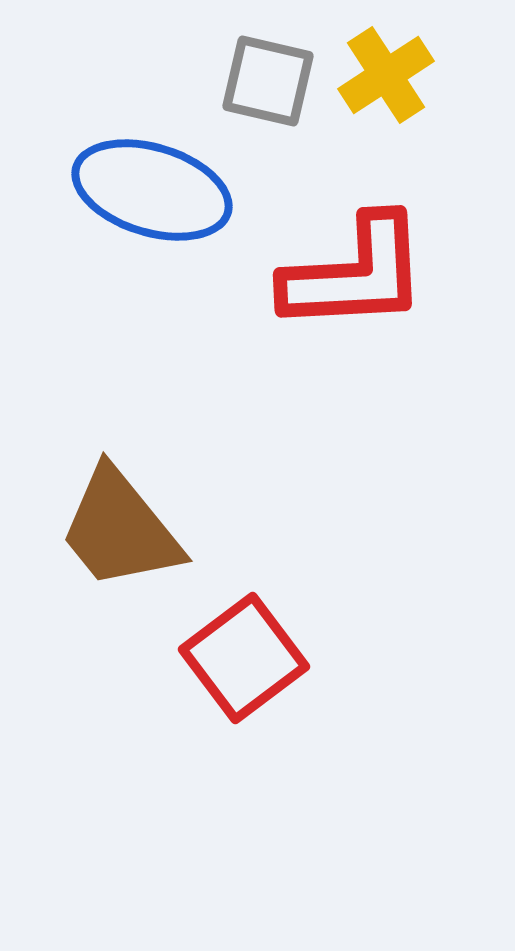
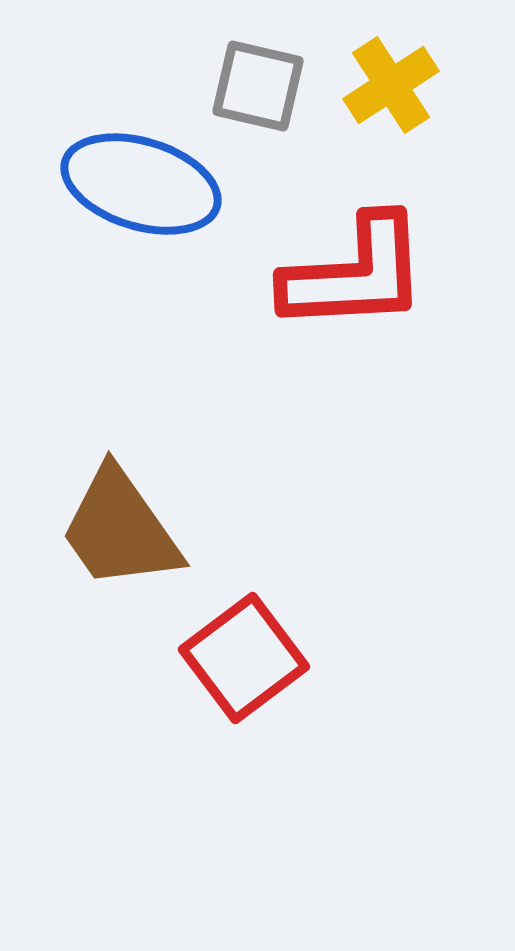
yellow cross: moved 5 px right, 10 px down
gray square: moved 10 px left, 5 px down
blue ellipse: moved 11 px left, 6 px up
brown trapezoid: rotated 4 degrees clockwise
